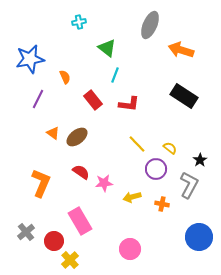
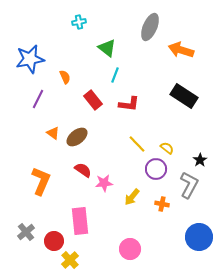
gray ellipse: moved 2 px down
yellow semicircle: moved 3 px left
red semicircle: moved 2 px right, 2 px up
orange L-shape: moved 2 px up
yellow arrow: rotated 36 degrees counterclockwise
pink rectangle: rotated 24 degrees clockwise
